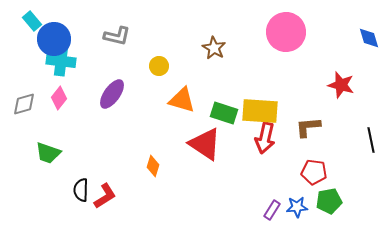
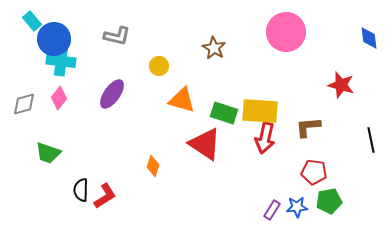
blue diamond: rotated 10 degrees clockwise
